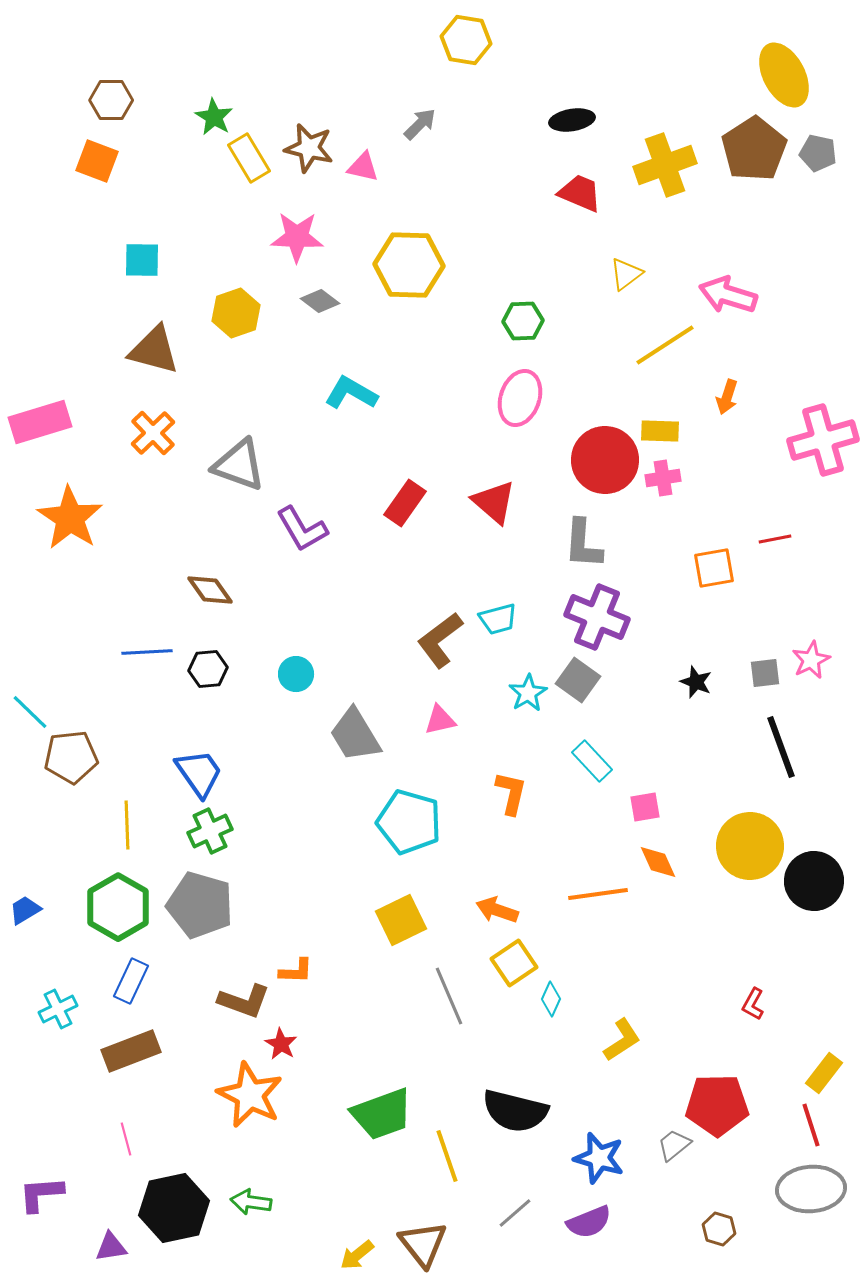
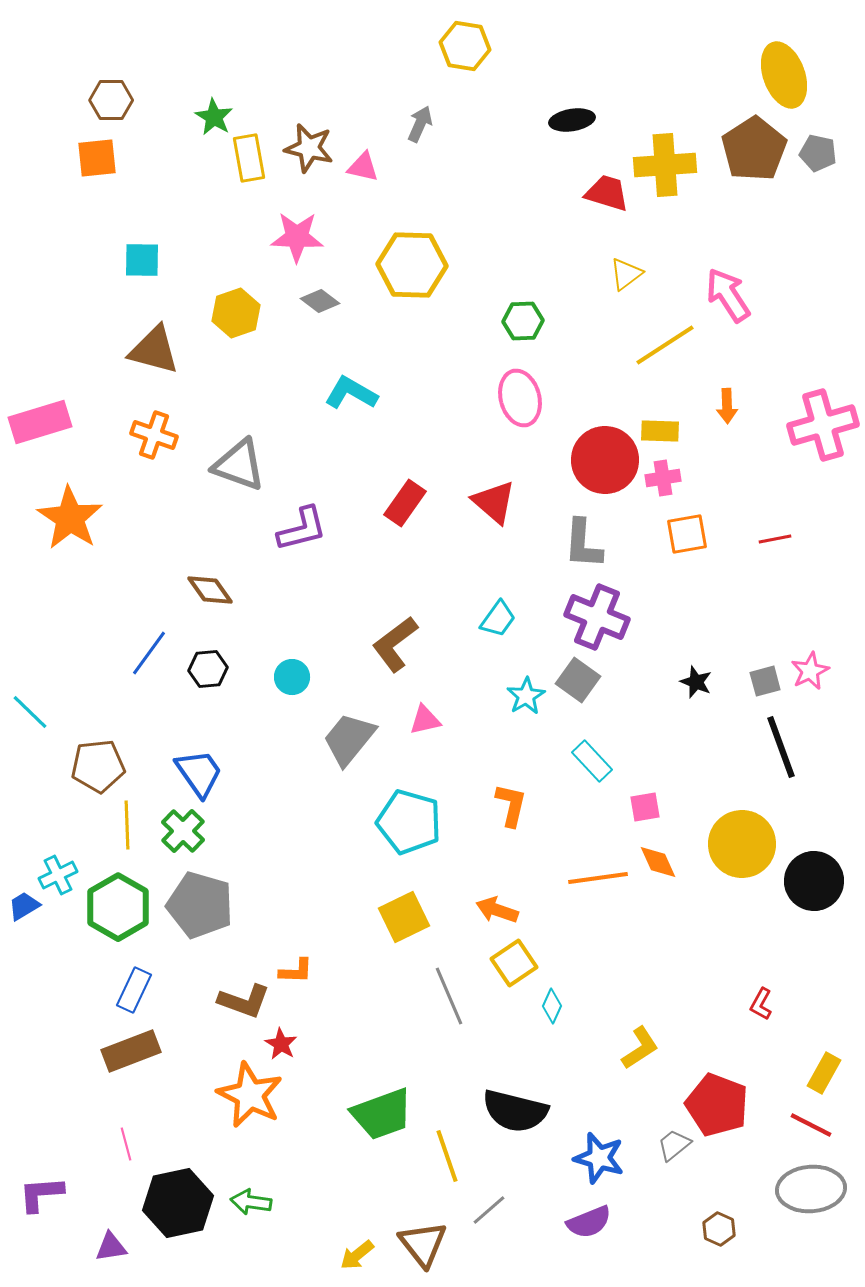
yellow hexagon at (466, 40): moved 1 px left, 6 px down
yellow ellipse at (784, 75): rotated 8 degrees clockwise
gray arrow at (420, 124): rotated 21 degrees counterclockwise
yellow rectangle at (249, 158): rotated 21 degrees clockwise
orange square at (97, 161): moved 3 px up; rotated 27 degrees counterclockwise
yellow cross at (665, 165): rotated 16 degrees clockwise
red trapezoid at (580, 193): moved 27 px right; rotated 6 degrees counterclockwise
yellow hexagon at (409, 265): moved 3 px right
pink arrow at (728, 295): rotated 40 degrees clockwise
orange arrow at (727, 397): moved 9 px down; rotated 20 degrees counterclockwise
pink ellipse at (520, 398): rotated 34 degrees counterclockwise
orange cross at (153, 433): moved 1 px right, 2 px down; rotated 27 degrees counterclockwise
pink cross at (823, 440): moved 15 px up
purple L-shape at (302, 529): rotated 74 degrees counterclockwise
orange square at (714, 568): moved 27 px left, 34 px up
cyan trapezoid at (498, 619): rotated 39 degrees counterclockwise
brown L-shape at (440, 640): moved 45 px left, 4 px down
blue line at (147, 652): moved 2 px right, 1 px down; rotated 51 degrees counterclockwise
pink star at (811, 660): moved 1 px left, 11 px down
gray square at (765, 673): moved 8 px down; rotated 8 degrees counterclockwise
cyan circle at (296, 674): moved 4 px left, 3 px down
cyan star at (528, 693): moved 2 px left, 3 px down
pink triangle at (440, 720): moved 15 px left
gray trapezoid at (355, 735): moved 6 px left, 4 px down; rotated 70 degrees clockwise
brown pentagon at (71, 757): moved 27 px right, 9 px down
orange L-shape at (511, 793): moved 12 px down
green cross at (210, 831): moved 27 px left; rotated 21 degrees counterclockwise
yellow circle at (750, 846): moved 8 px left, 2 px up
orange line at (598, 894): moved 16 px up
blue trapezoid at (25, 910): moved 1 px left, 4 px up
yellow square at (401, 920): moved 3 px right, 3 px up
blue rectangle at (131, 981): moved 3 px right, 9 px down
cyan diamond at (551, 999): moved 1 px right, 7 px down
red L-shape at (753, 1004): moved 8 px right
cyan cross at (58, 1009): moved 134 px up
yellow L-shape at (622, 1040): moved 18 px right, 8 px down
yellow rectangle at (824, 1073): rotated 9 degrees counterclockwise
red pentagon at (717, 1105): rotated 22 degrees clockwise
red line at (811, 1125): rotated 45 degrees counterclockwise
pink line at (126, 1139): moved 5 px down
black hexagon at (174, 1208): moved 4 px right, 5 px up
gray line at (515, 1213): moved 26 px left, 3 px up
brown hexagon at (719, 1229): rotated 8 degrees clockwise
